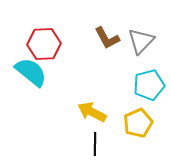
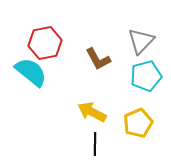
brown L-shape: moved 9 px left, 21 px down
red hexagon: moved 1 px right, 1 px up; rotated 8 degrees counterclockwise
cyan pentagon: moved 3 px left, 9 px up
